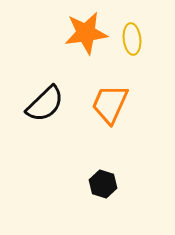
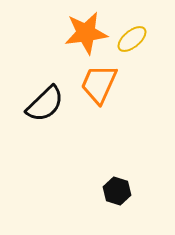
yellow ellipse: rotated 56 degrees clockwise
orange trapezoid: moved 11 px left, 20 px up
black hexagon: moved 14 px right, 7 px down
